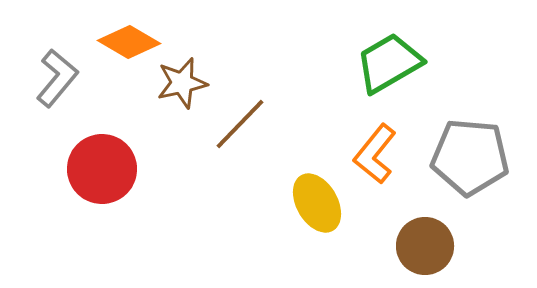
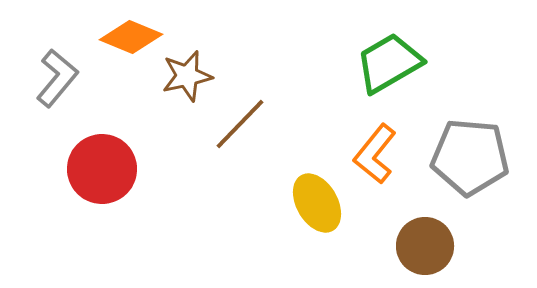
orange diamond: moved 2 px right, 5 px up; rotated 8 degrees counterclockwise
brown star: moved 5 px right, 7 px up
